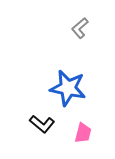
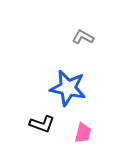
gray L-shape: moved 3 px right, 9 px down; rotated 70 degrees clockwise
black L-shape: rotated 20 degrees counterclockwise
